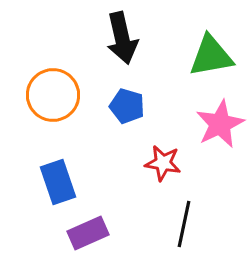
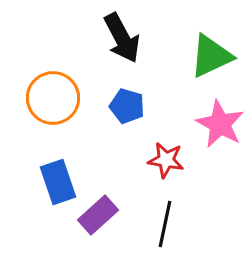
black arrow: rotated 15 degrees counterclockwise
green triangle: rotated 15 degrees counterclockwise
orange circle: moved 3 px down
pink star: rotated 18 degrees counterclockwise
red star: moved 3 px right, 3 px up
black line: moved 19 px left
purple rectangle: moved 10 px right, 18 px up; rotated 18 degrees counterclockwise
